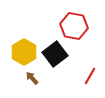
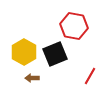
black square: rotated 15 degrees clockwise
brown arrow: rotated 48 degrees counterclockwise
